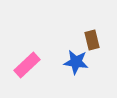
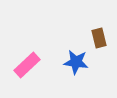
brown rectangle: moved 7 px right, 2 px up
